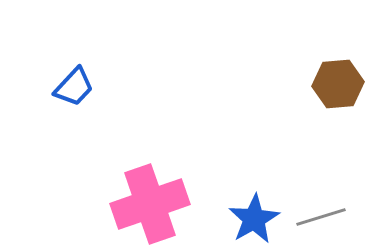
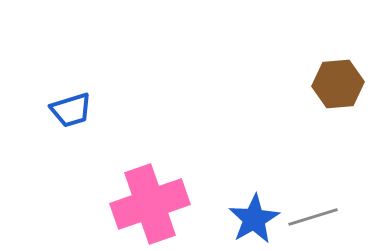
blue trapezoid: moved 3 px left, 23 px down; rotated 30 degrees clockwise
gray line: moved 8 px left
